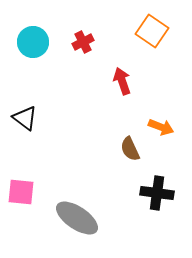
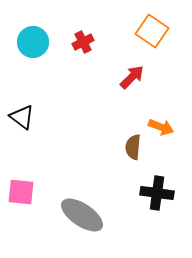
red arrow: moved 10 px right, 4 px up; rotated 64 degrees clockwise
black triangle: moved 3 px left, 1 px up
brown semicircle: moved 3 px right, 2 px up; rotated 30 degrees clockwise
gray ellipse: moved 5 px right, 3 px up
